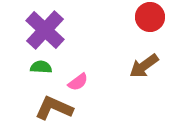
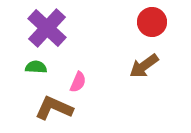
red circle: moved 2 px right, 5 px down
purple cross: moved 2 px right, 2 px up
green semicircle: moved 5 px left
pink semicircle: rotated 30 degrees counterclockwise
